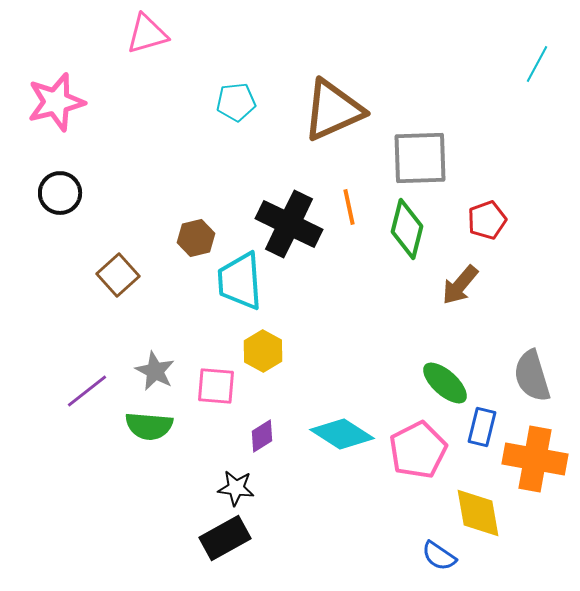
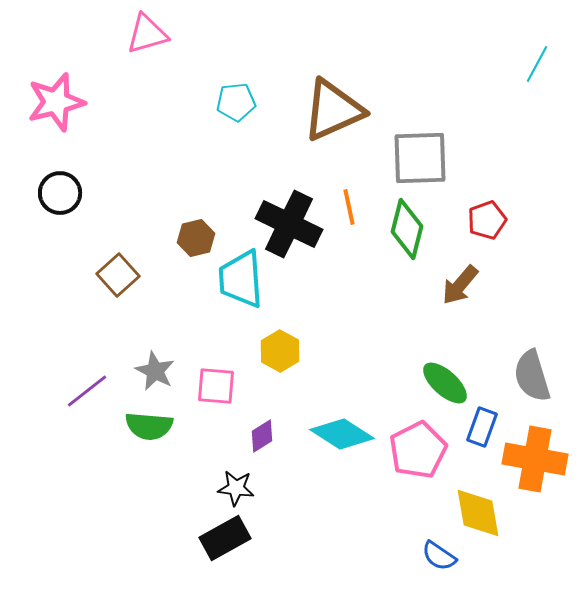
cyan trapezoid: moved 1 px right, 2 px up
yellow hexagon: moved 17 px right
blue rectangle: rotated 6 degrees clockwise
